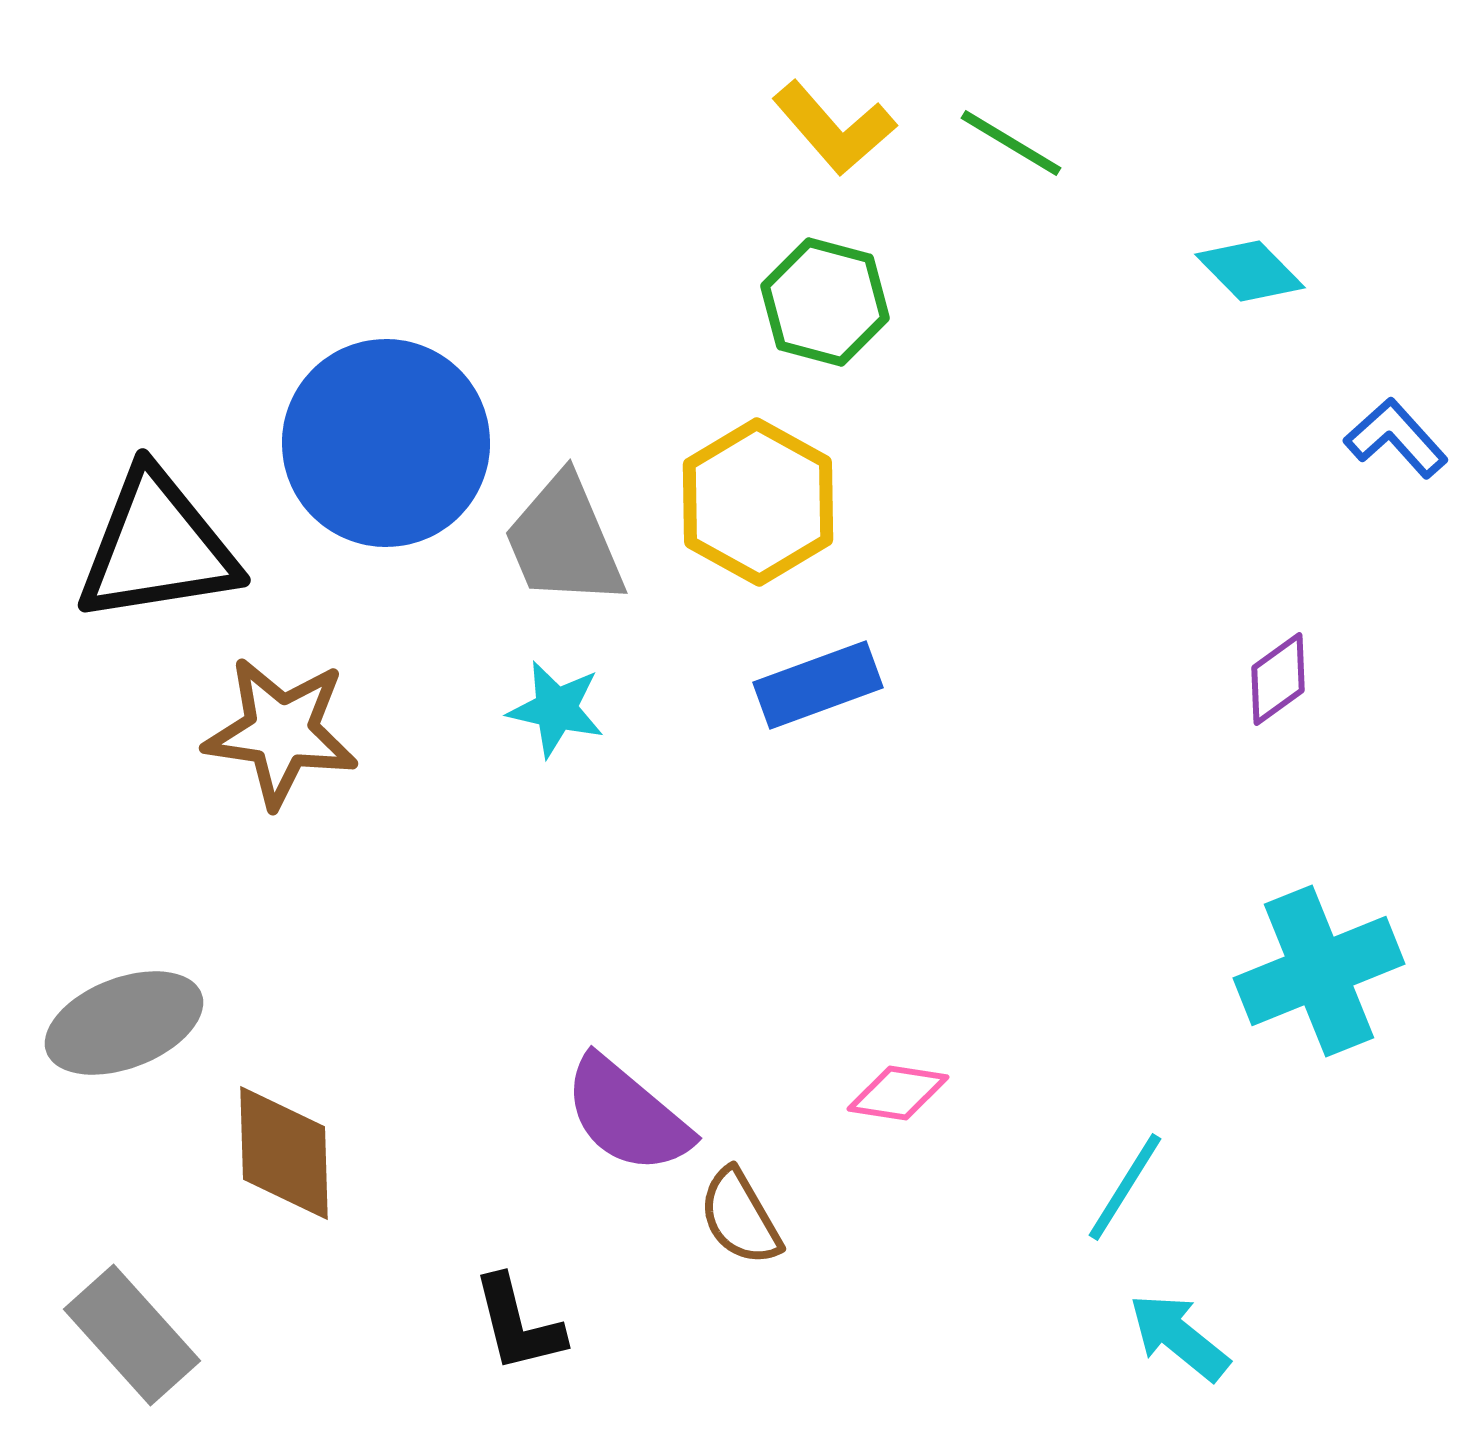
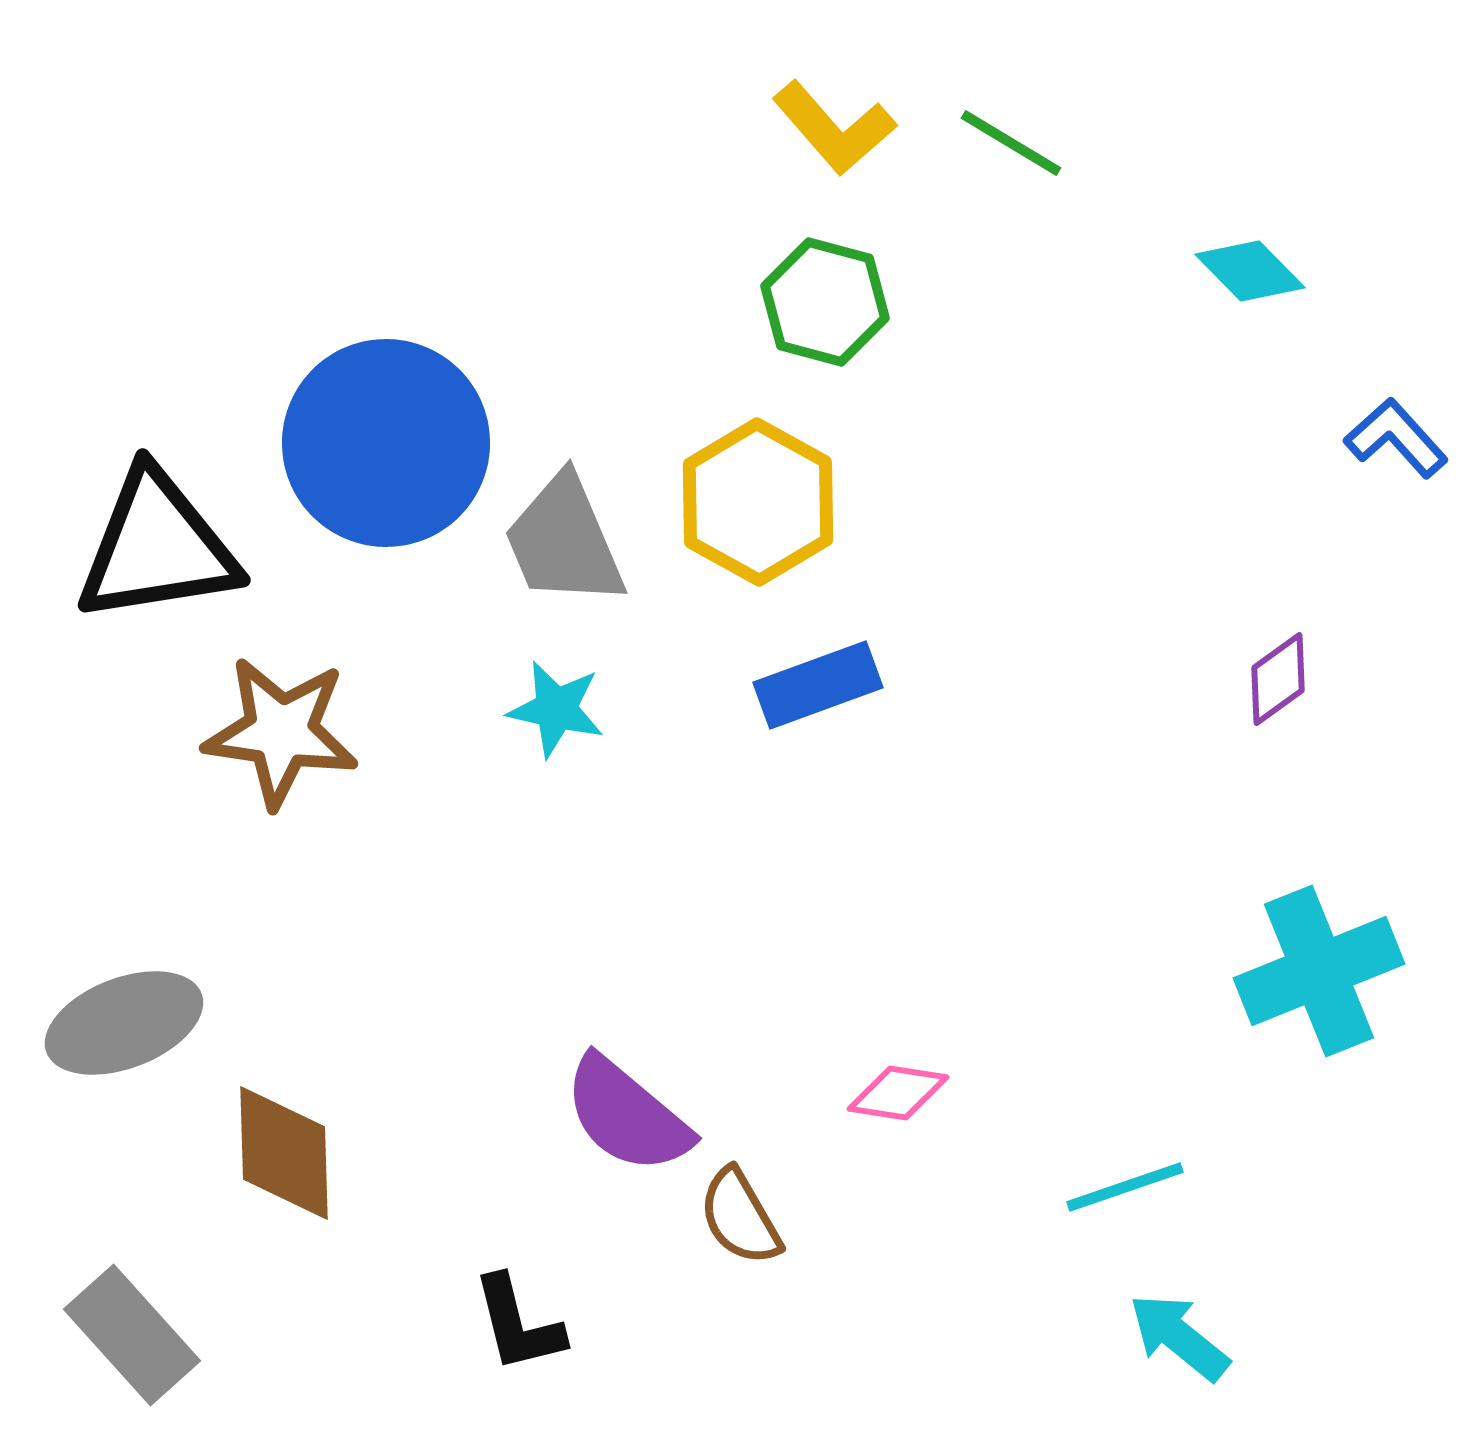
cyan line: rotated 39 degrees clockwise
